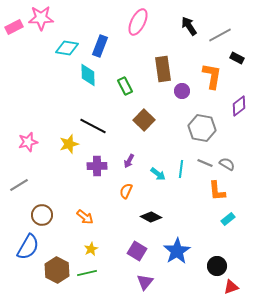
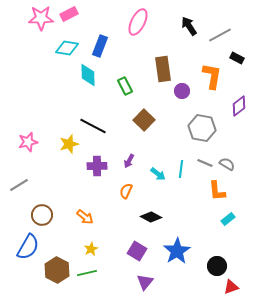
pink rectangle at (14, 27): moved 55 px right, 13 px up
